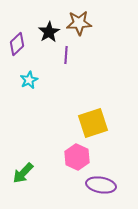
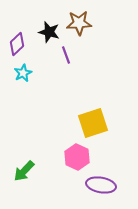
black star: rotated 25 degrees counterclockwise
purple line: rotated 24 degrees counterclockwise
cyan star: moved 6 px left, 7 px up
green arrow: moved 1 px right, 2 px up
